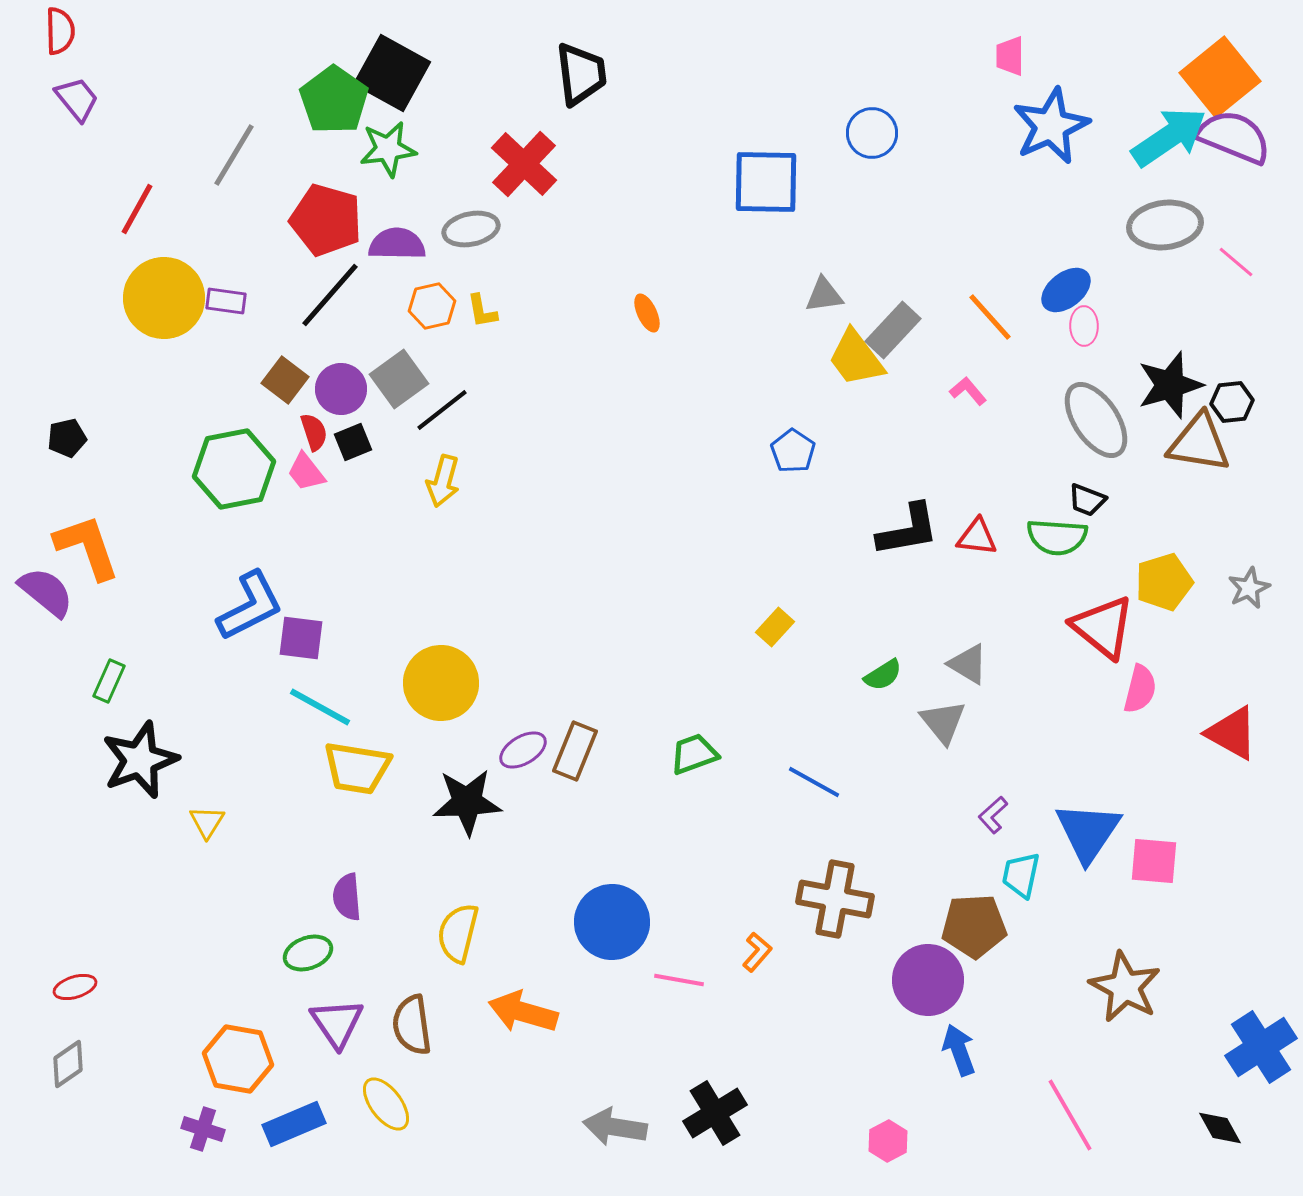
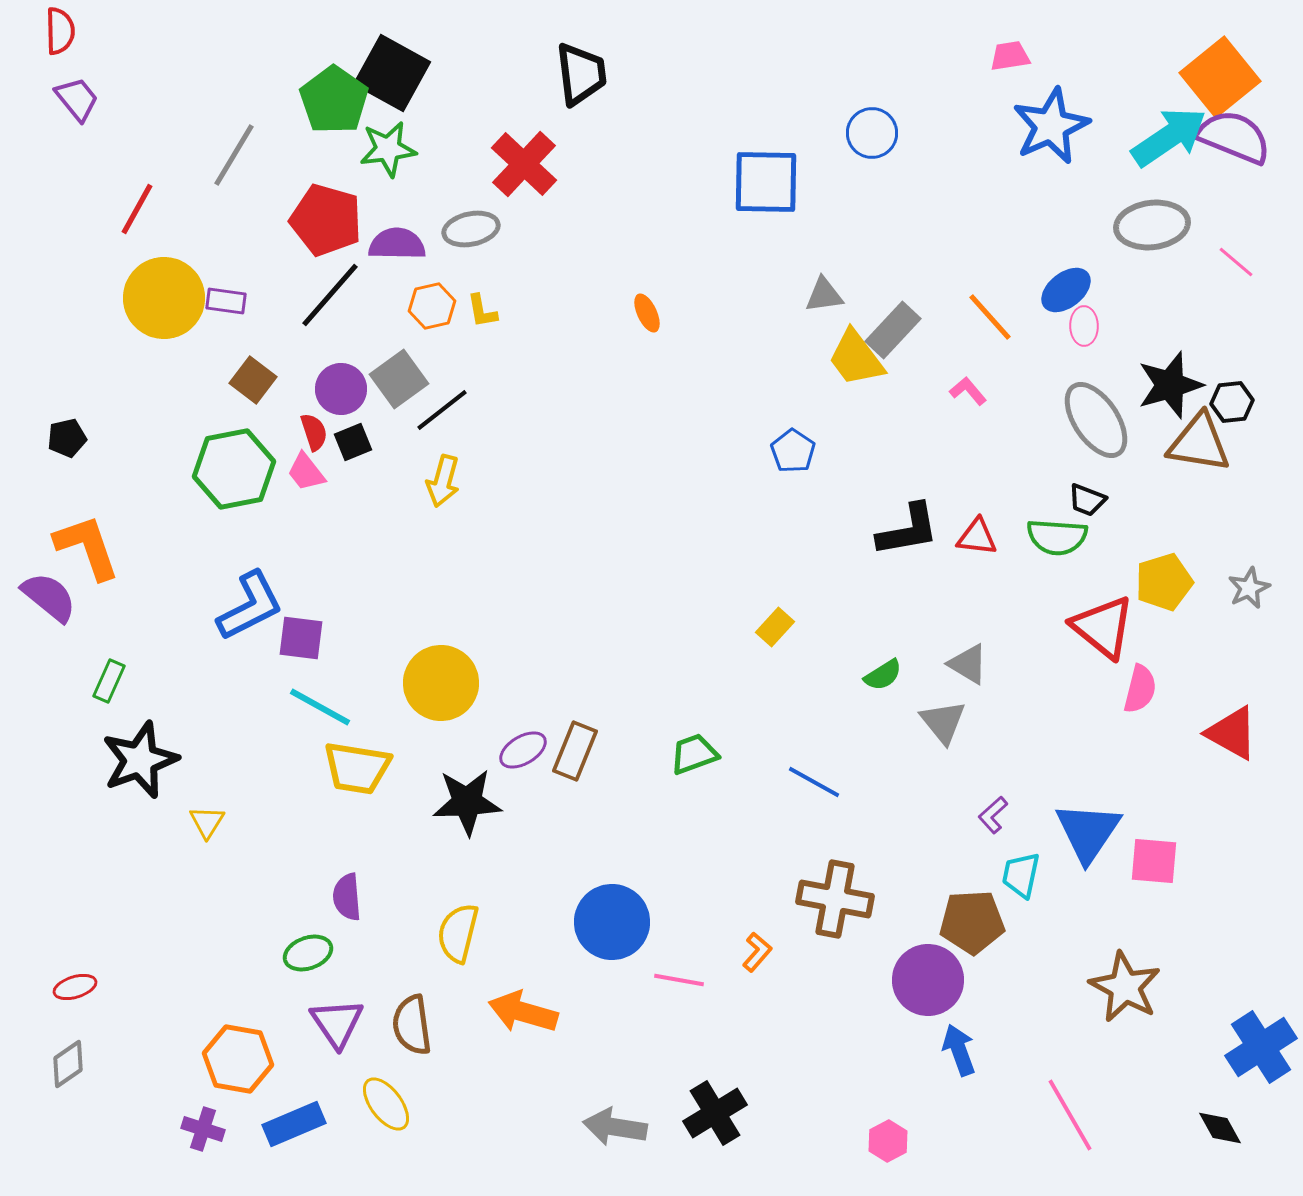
pink trapezoid at (1010, 56): rotated 81 degrees clockwise
gray ellipse at (1165, 225): moved 13 px left
brown square at (285, 380): moved 32 px left
purple semicircle at (46, 592): moved 3 px right, 5 px down
brown pentagon at (974, 926): moved 2 px left, 4 px up
